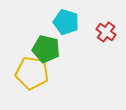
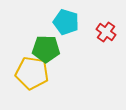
green pentagon: rotated 12 degrees counterclockwise
